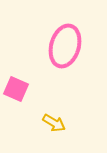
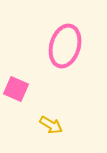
yellow arrow: moved 3 px left, 2 px down
